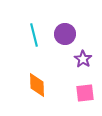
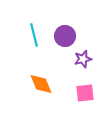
purple circle: moved 2 px down
purple star: rotated 24 degrees clockwise
orange diamond: moved 4 px right, 1 px up; rotated 20 degrees counterclockwise
